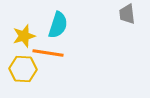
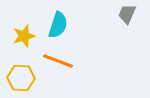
gray trapezoid: rotated 30 degrees clockwise
orange line: moved 10 px right, 8 px down; rotated 12 degrees clockwise
yellow hexagon: moved 2 px left, 9 px down
